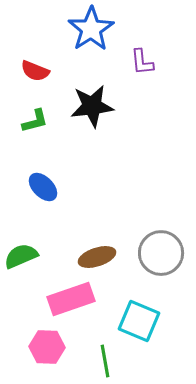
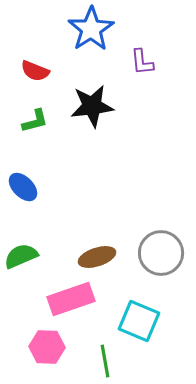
blue ellipse: moved 20 px left
